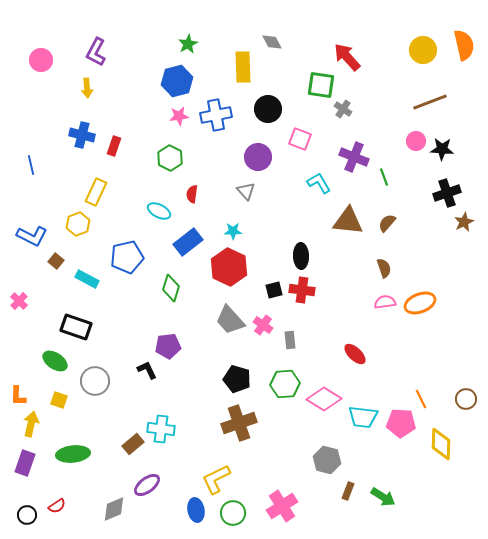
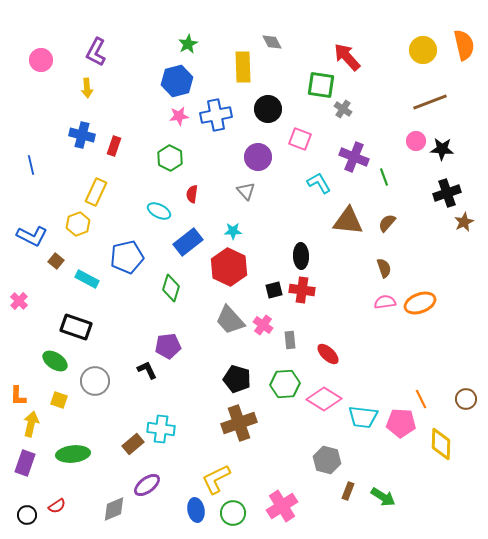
red ellipse at (355, 354): moved 27 px left
